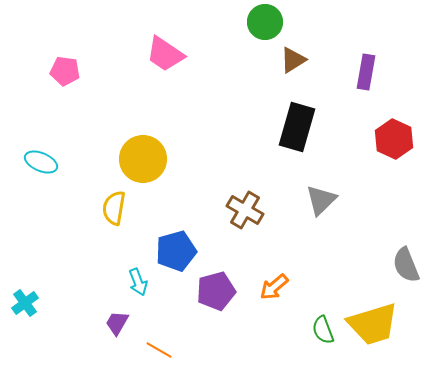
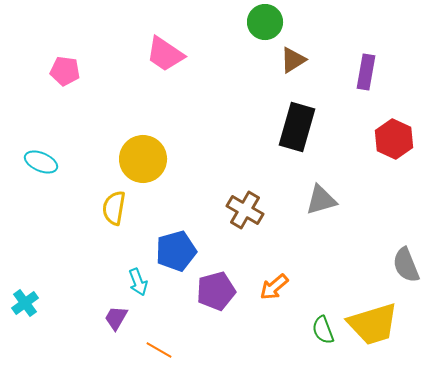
gray triangle: rotated 28 degrees clockwise
purple trapezoid: moved 1 px left, 5 px up
